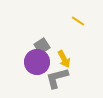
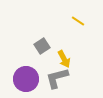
purple circle: moved 11 px left, 17 px down
